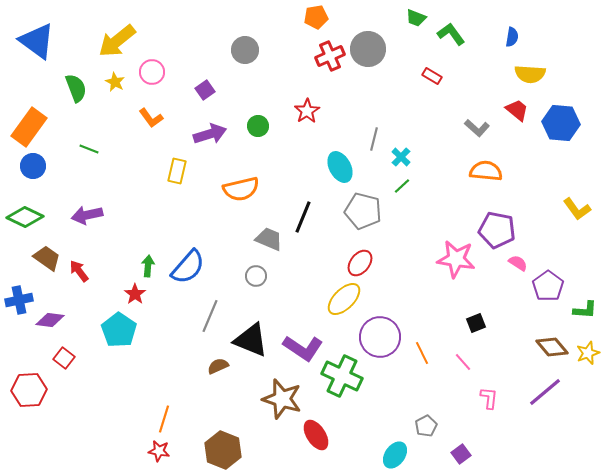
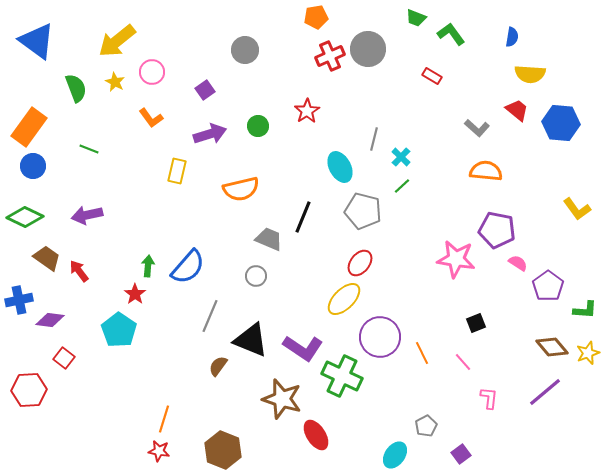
brown semicircle at (218, 366): rotated 30 degrees counterclockwise
